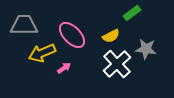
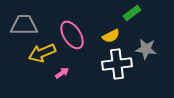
pink ellipse: rotated 12 degrees clockwise
white cross: rotated 36 degrees clockwise
pink arrow: moved 2 px left, 5 px down
